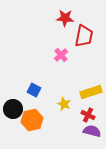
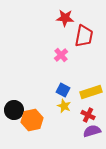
blue square: moved 29 px right
yellow star: moved 2 px down
black circle: moved 1 px right, 1 px down
purple semicircle: rotated 30 degrees counterclockwise
